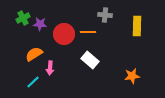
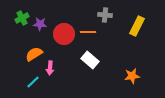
green cross: moved 1 px left
yellow rectangle: rotated 24 degrees clockwise
